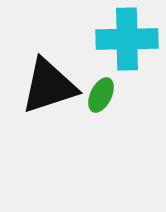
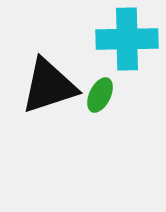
green ellipse: moved 1 px left
